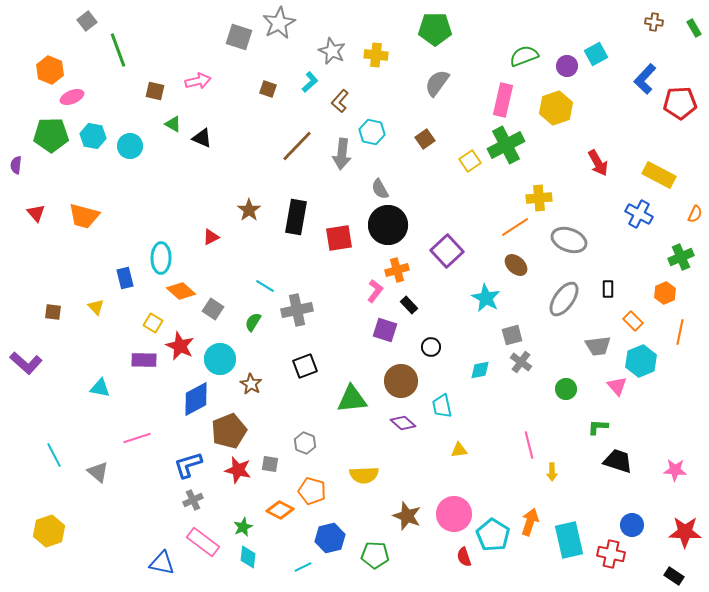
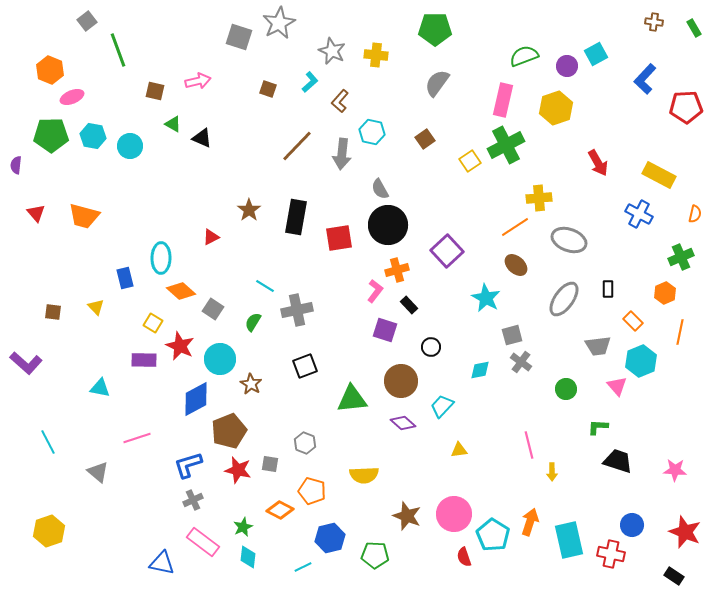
red pentagon at (680, 103): moved 6 px right, 4 px down
orange semicircle at (695, 214): rotated 12 degrees counterclockwise
cyan trapezoid at (442, 406): rotated 55 degrees clockwise
cyan line at (54, 455): moved 6 px left, 13 px up
red star at (685, 532): rotated 20 degrees clockwise
